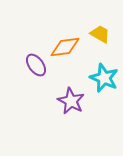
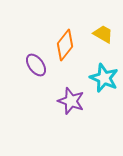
yellow trapezoid: moved 3 px right
orange diamond: moved 2 px up; rotated 44 degrees counterclockwise
purple star: rotated 8 degrees counterclockwise
